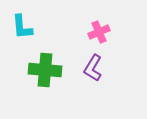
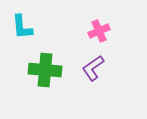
pink cross: moved 1 px up
purple L-shape: rotated 24 degrees clockwise
